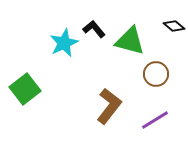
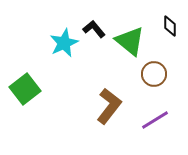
black diamond: moved 4 px left; rotated 50 degrees clockwise
green triangle: rotated 24 degrees clockwise
brown circle: moved 2 px left
